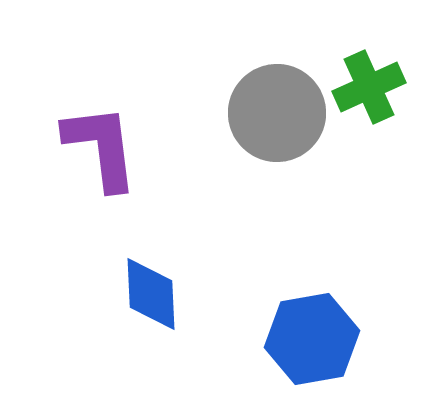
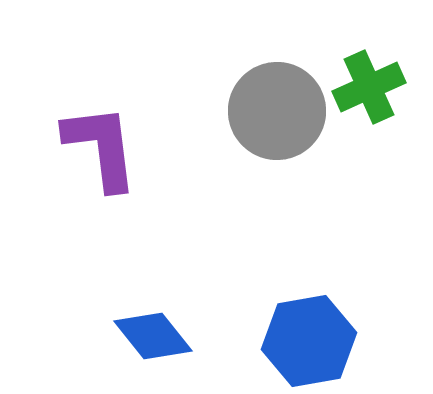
gray circle: moved 2 px up
blue diamond: moved 2 px right, 42 px down; rotated 36 degrees counterclockwise
blue hexagon: moved 3 px left, 2 px down
